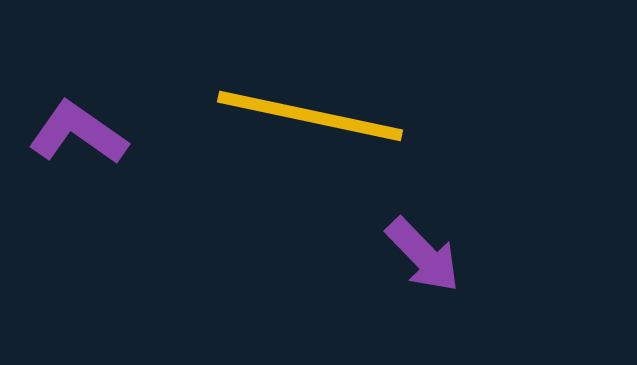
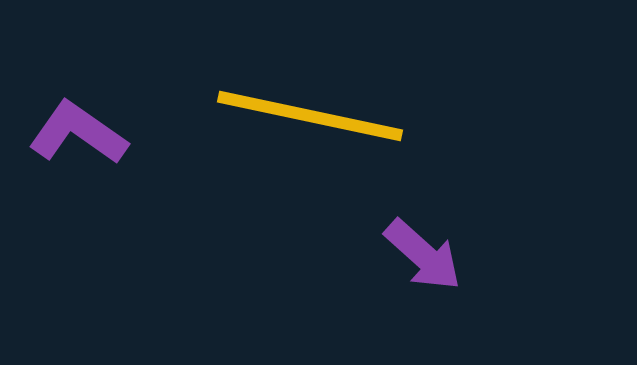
purple arrow: rotated 4 degrees counterclockwise
